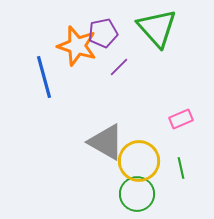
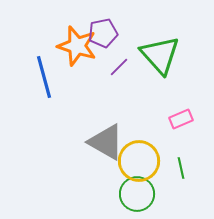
green triangle: moved 3 px right, 27 px down
